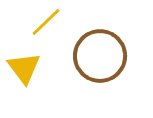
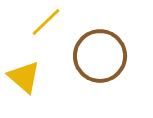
yellow triangle: moved 9 px down; rotated 12 degrees counterclockwise
